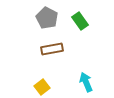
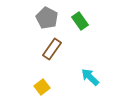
brown rectangle: rotated 45 degrees counterclockwise
cyan arrow: moved 4 px right, 5 px up; rotated 24 degrees counterclockwise
